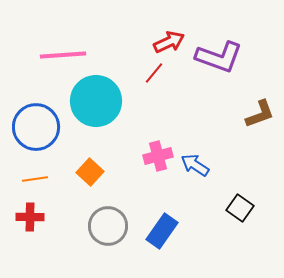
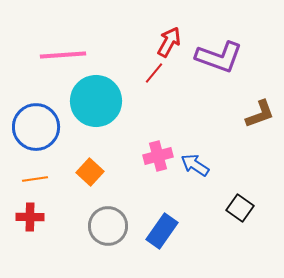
red arrow: rotated 36 degrees counterclockwise
